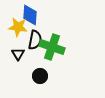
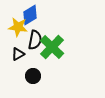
blue diamond: rotated 55 degrees clockwise
green cross: rotated 25 degrees clockwise
black triangle: rotated 32 degrees clockwise
black circle: moved 7 px left
